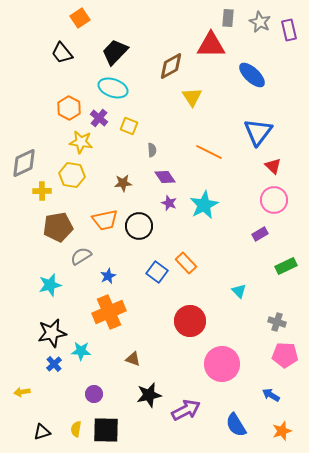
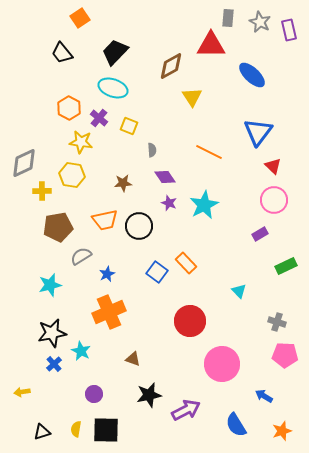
blue star at (108, 276): moved 1 px left, 2 px up
cyan star at (81, 351): rotated 24 degrees clockwise
blue arrow at (271, 395): moved 7 px left, 1 px down
